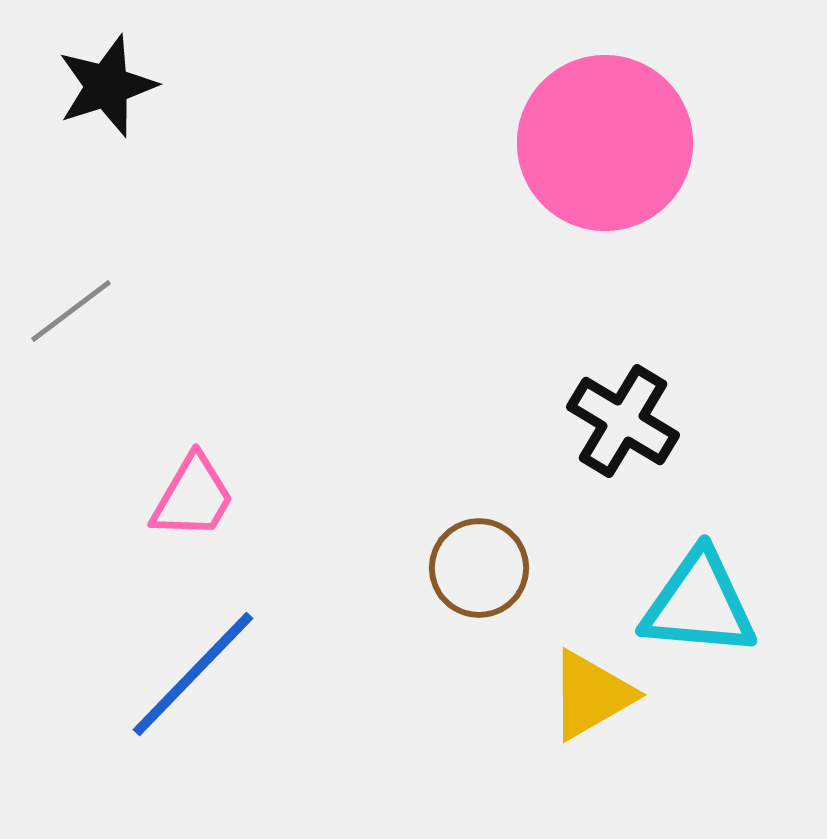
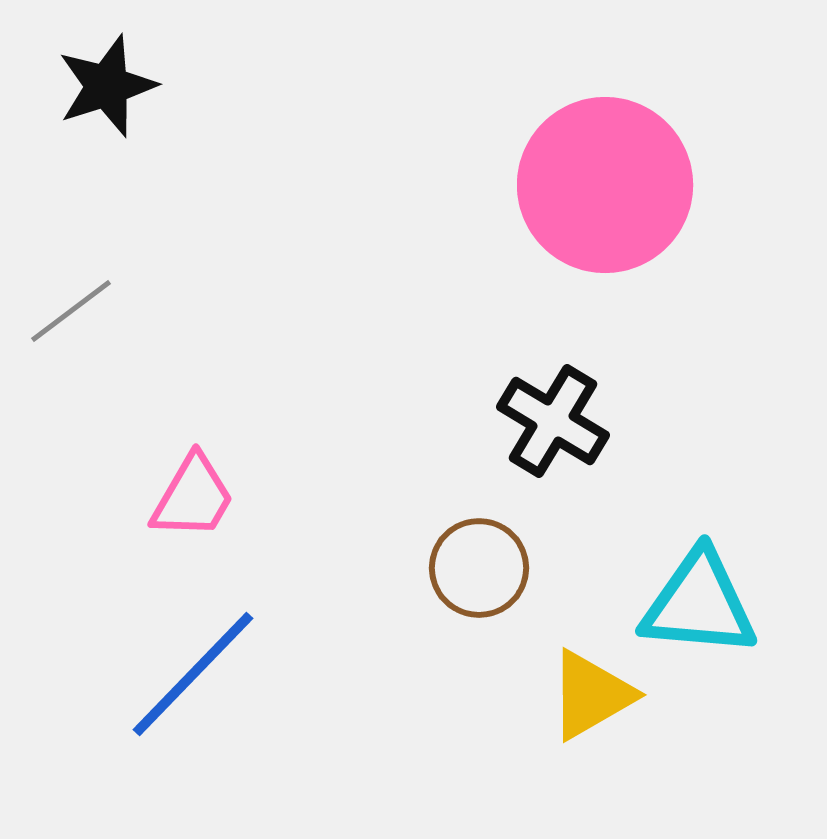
pink circle: moved 42 px down
black cross: moved 70 px left
